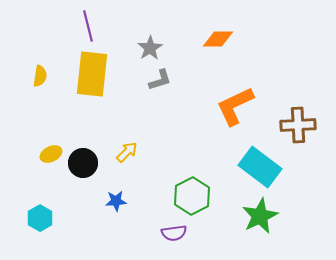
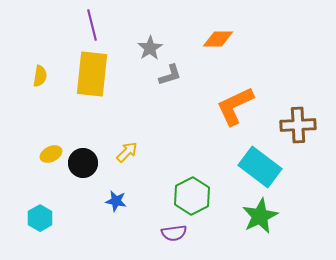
purple line: moved 4 px right, 1 px up
gray L-shape: moved 10 px right, 5 px up
blue star: rotated 15 degrees clockwise
